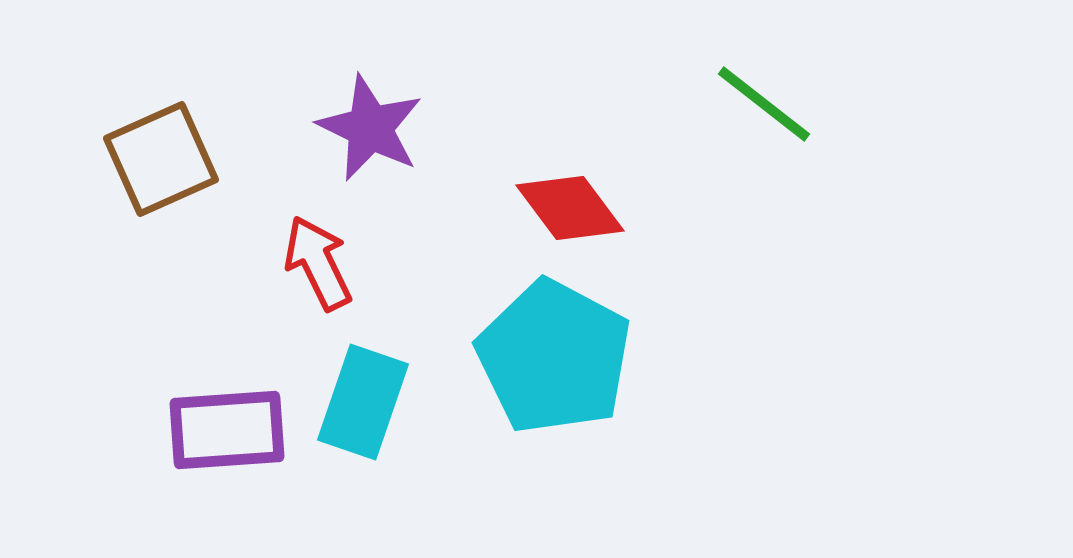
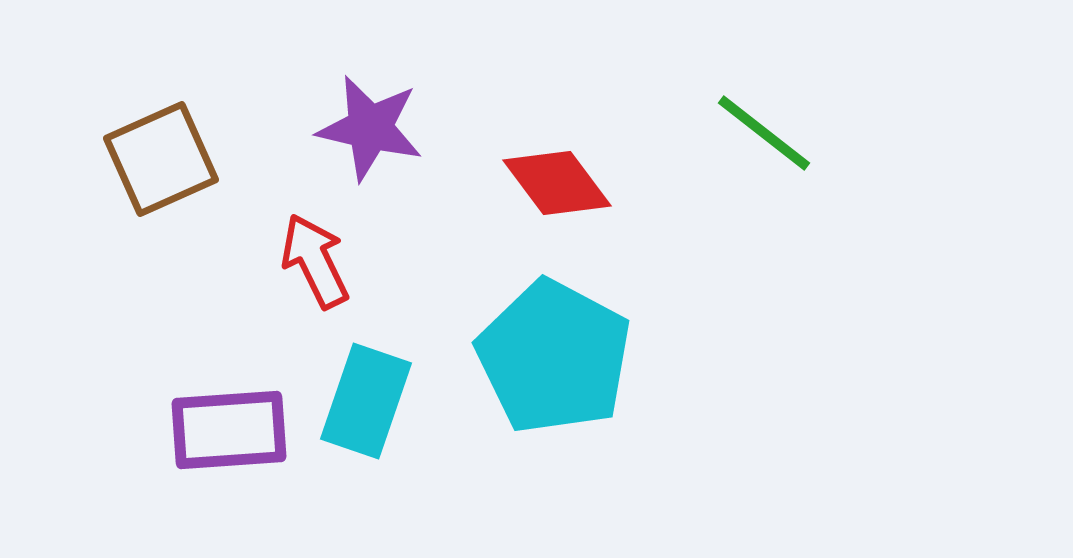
green line: moved 29 px down
purple star: rotated 13 degrees counterclockwise
red diamond: moved 13 px left, 25 px up
red arrow: moved 3 px left, 2 px up
cyan rectangle: moved 3 px right, 1 px up
purple rectangle: moved 2 px right
